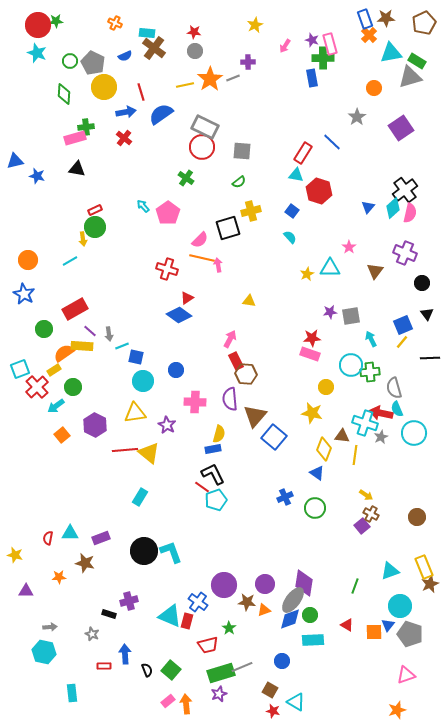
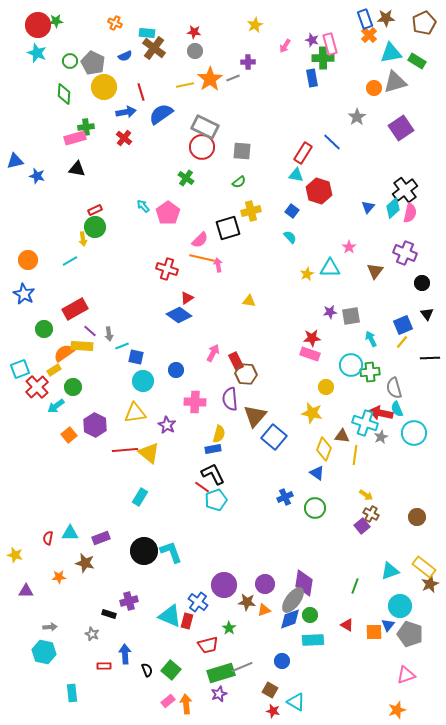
gray triangle at (410, 77): moved 15 px left, 5 px down
pink arrow at (230, 339): moved 17 px left, 14 px down
orange square at (62, 435): moved 7 px right
yellow rectangle at (424, 567): rotated 30 degrees counterclockwise
